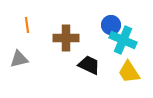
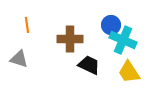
brown cross: moved 4 px right, 1 px down
gray triangle: rotated 30 degrees clockwise
